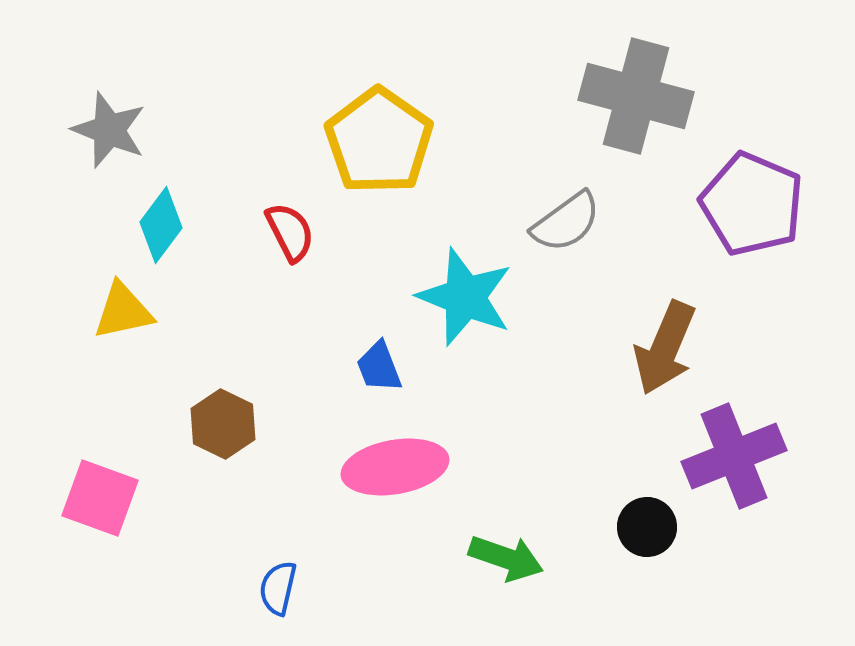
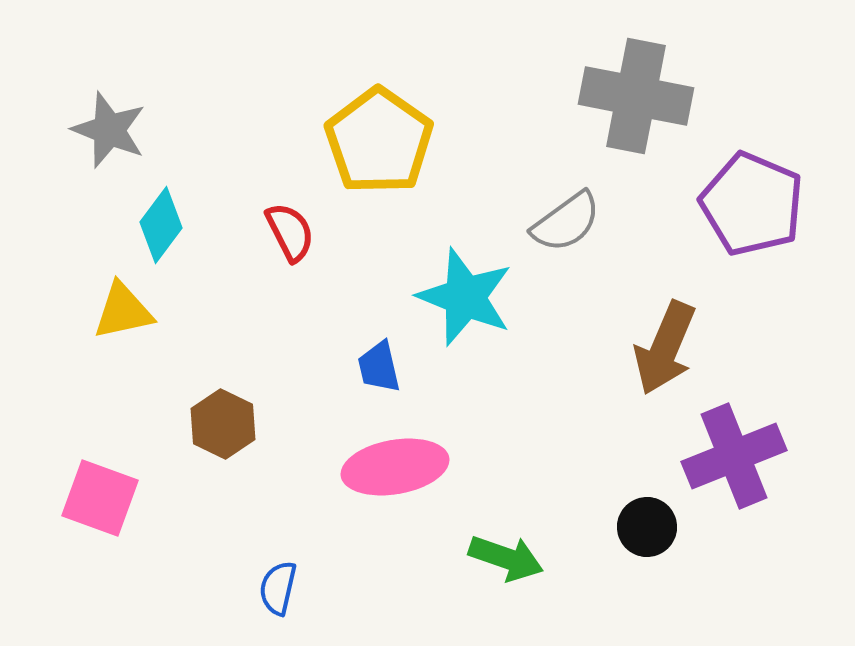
gray cross: rotated 4 degrees counterclockwise
blue trapezoid: rotated 8 degrees clockwise
